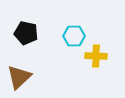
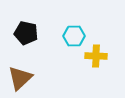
brown triangle: moved 1 px right, 1 px down
